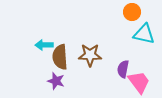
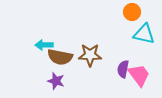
brown semicircle: rotated 75 degrees counterclockwise
pink trapezoid: moved 7 px up
